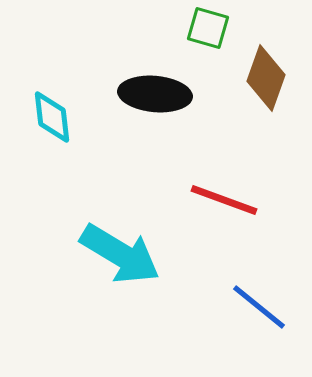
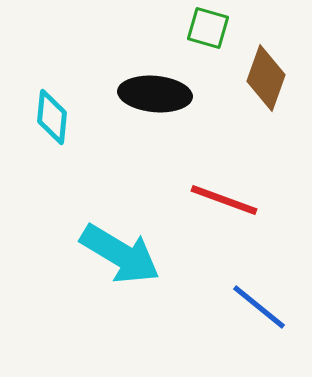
cyan diamond: rotated 12 degrees clockwise
